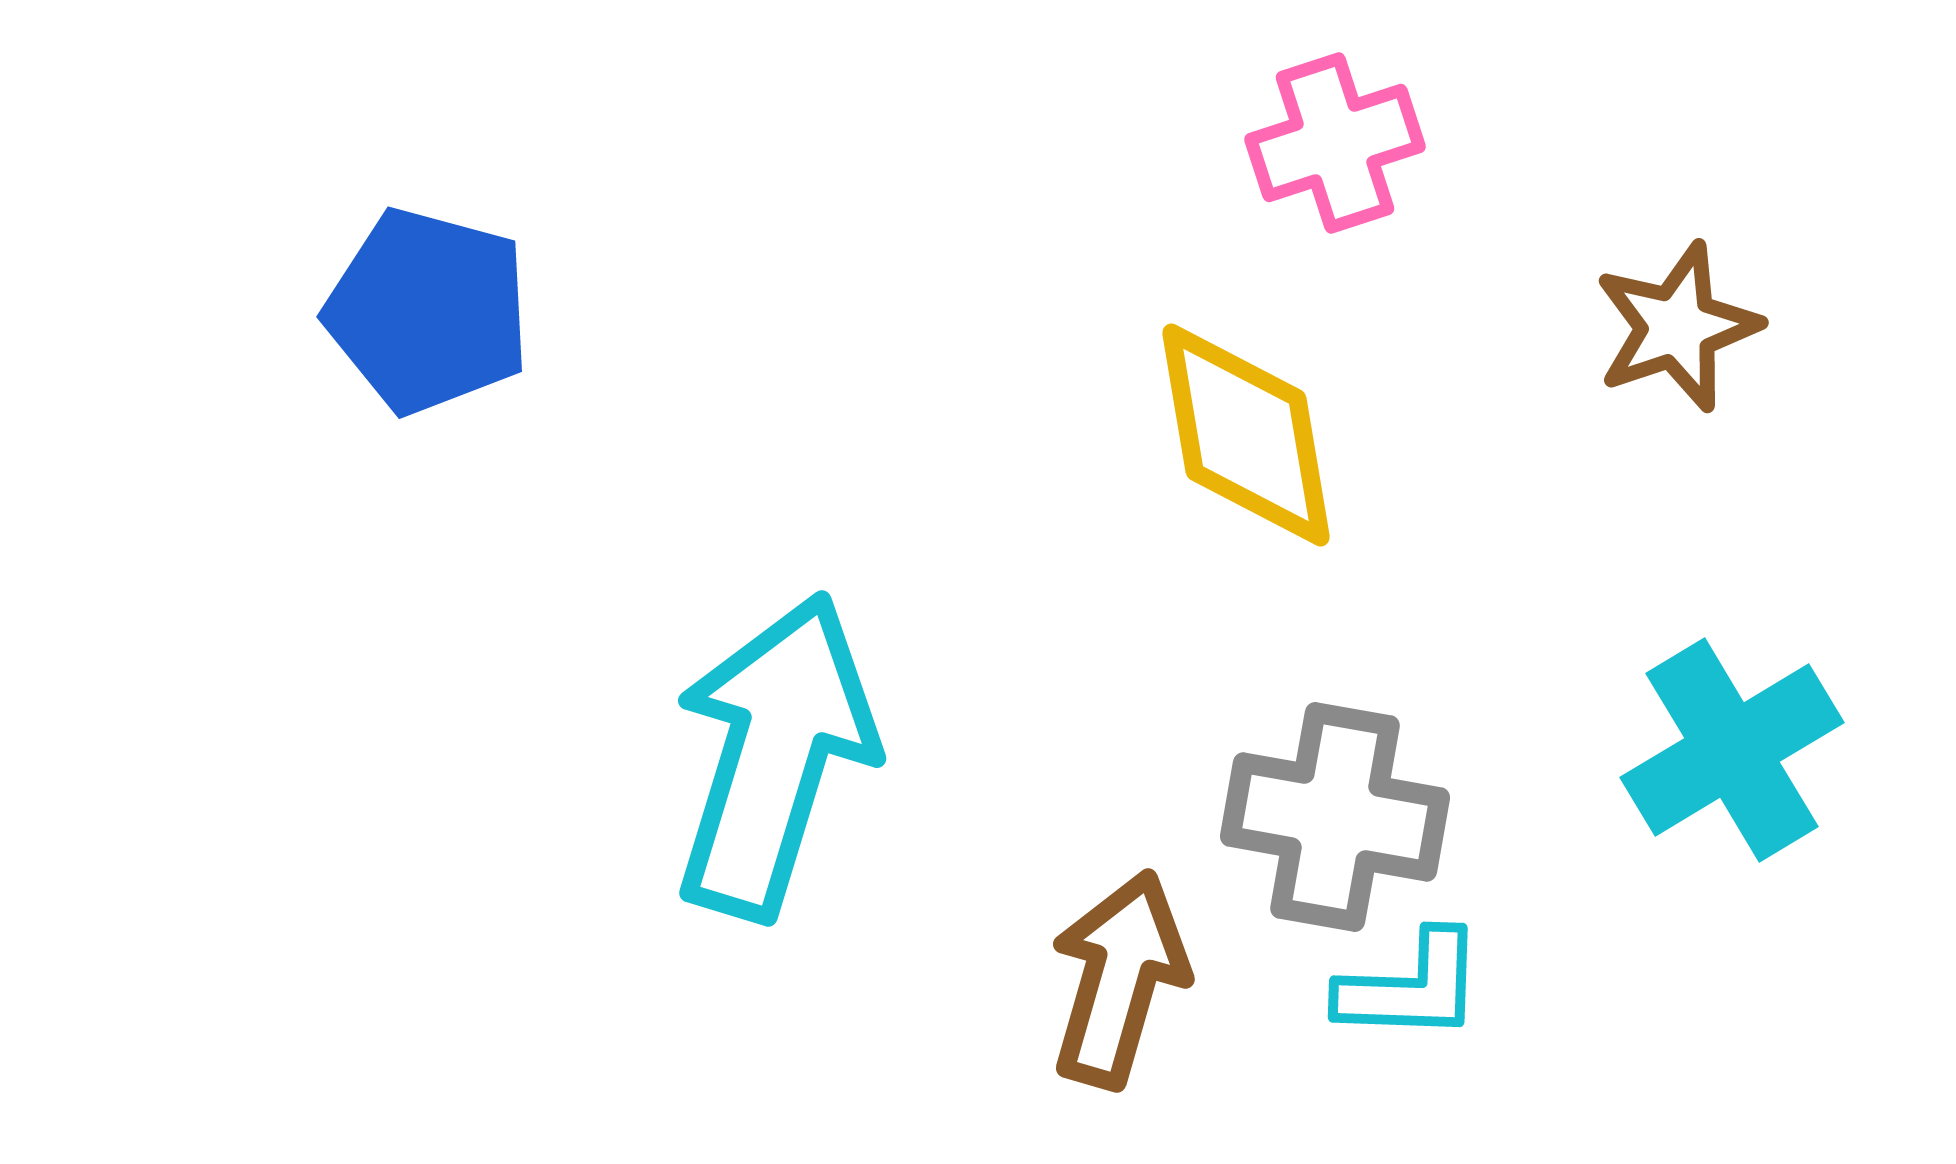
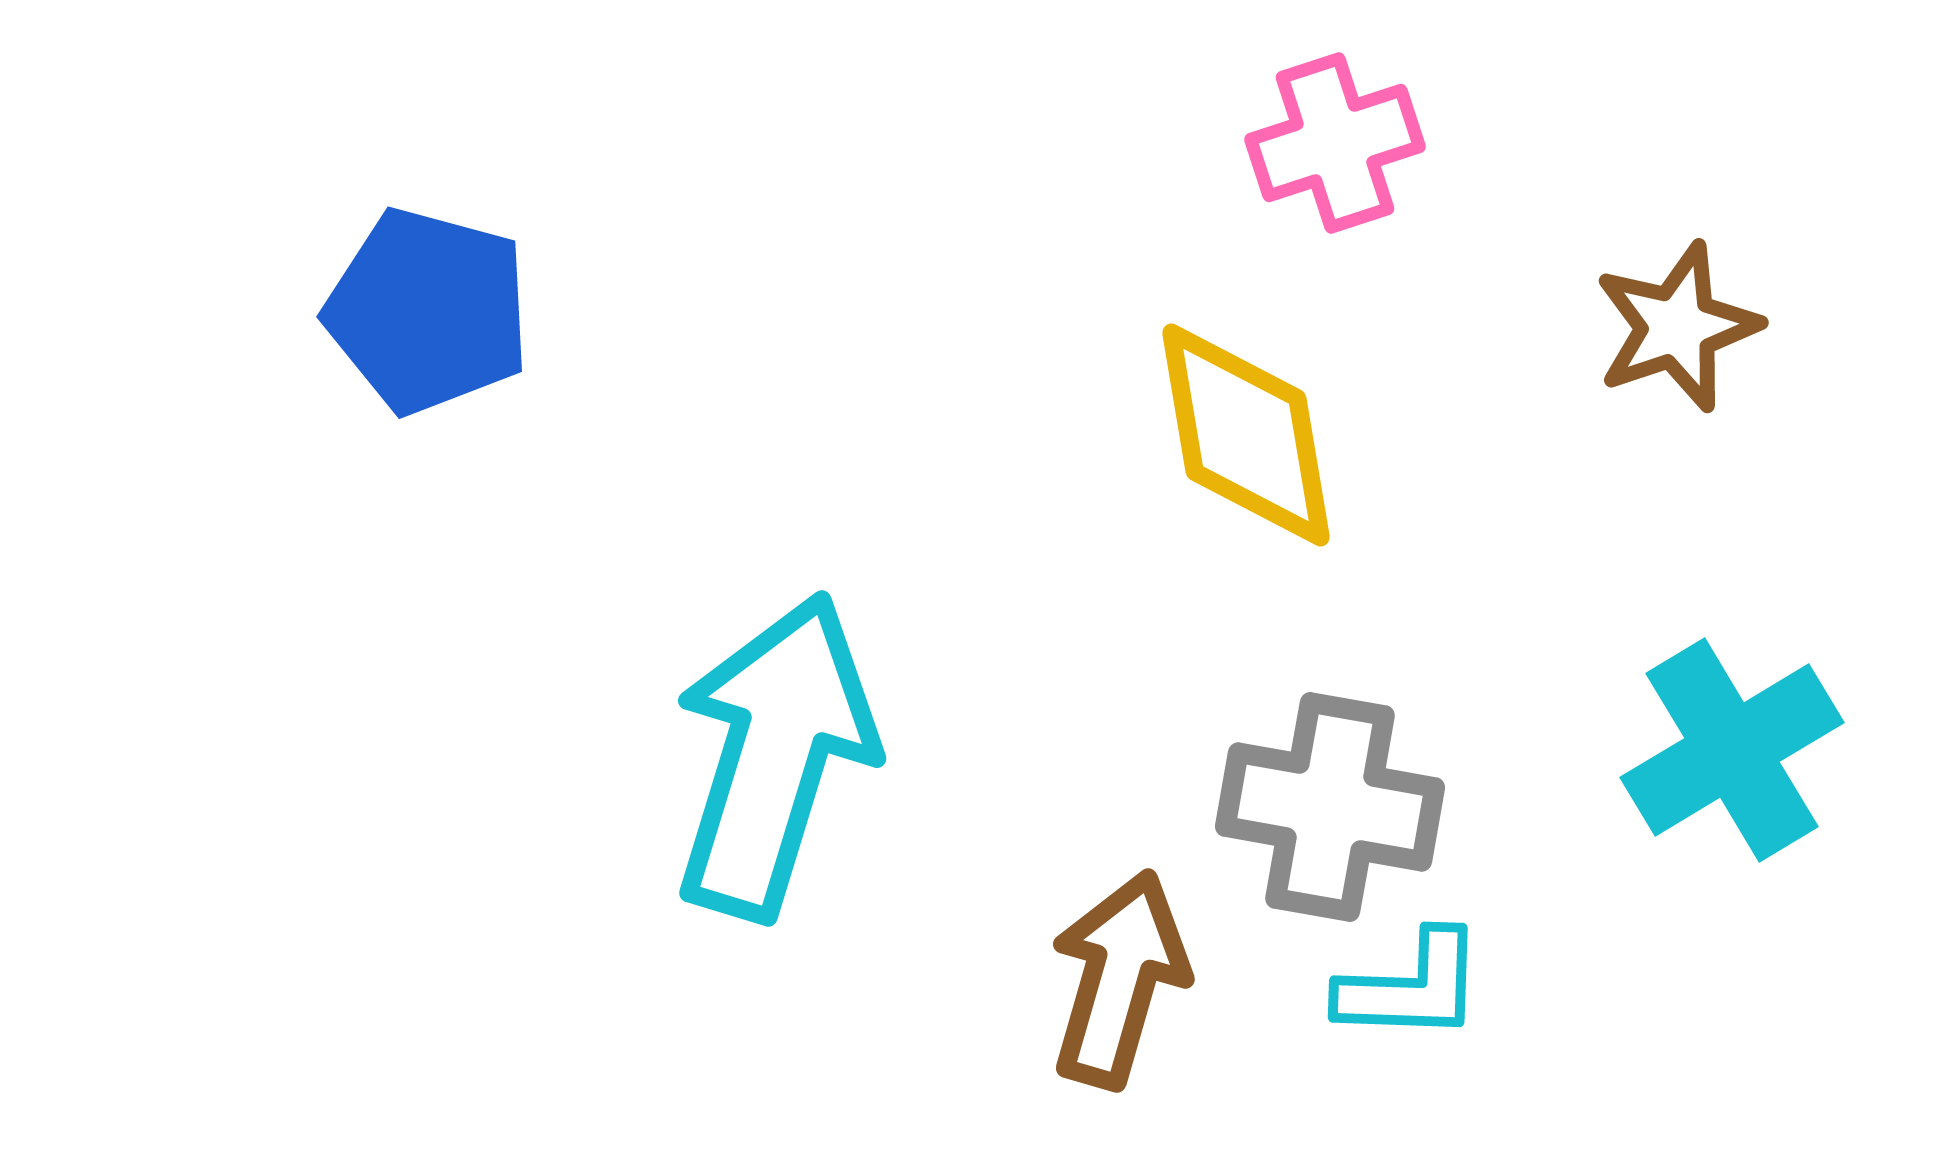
gray cross: moved 5 px left, 10 px up
